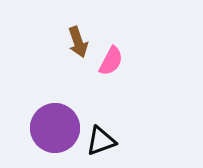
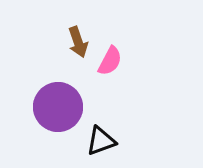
pink semicircle: moved 1 px left
purple circle: moved 3 px right, 21 px up
